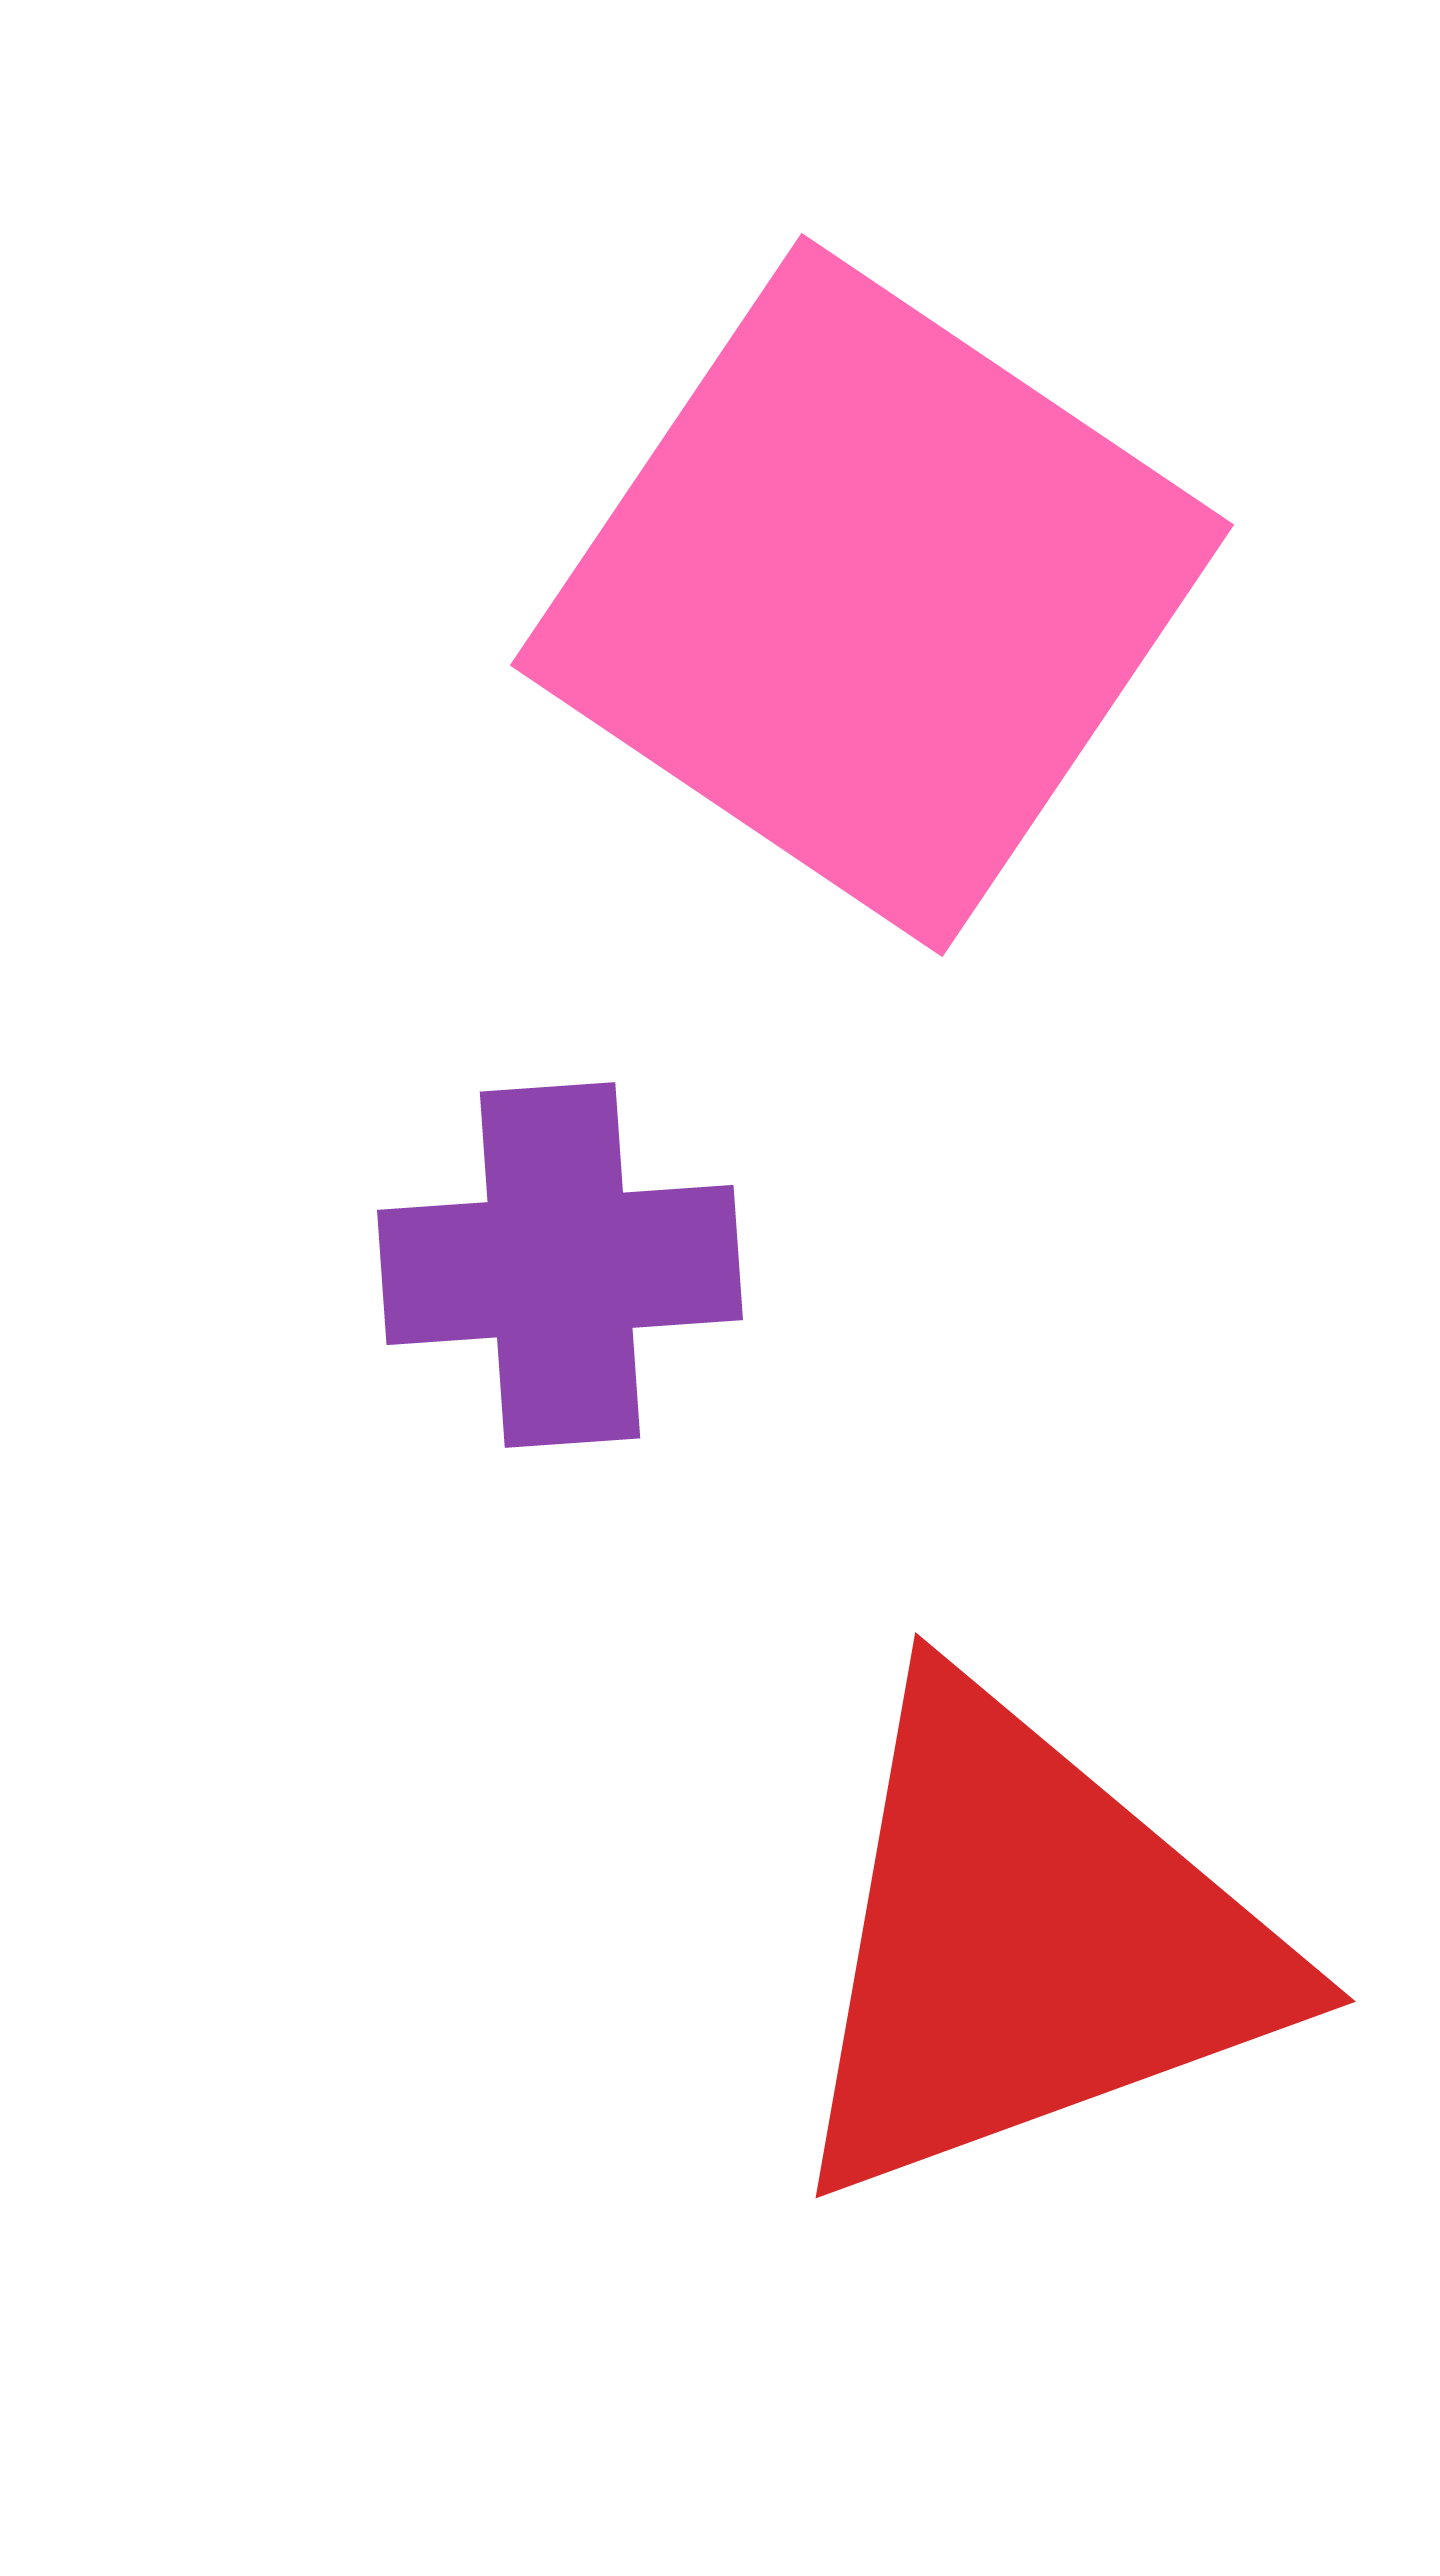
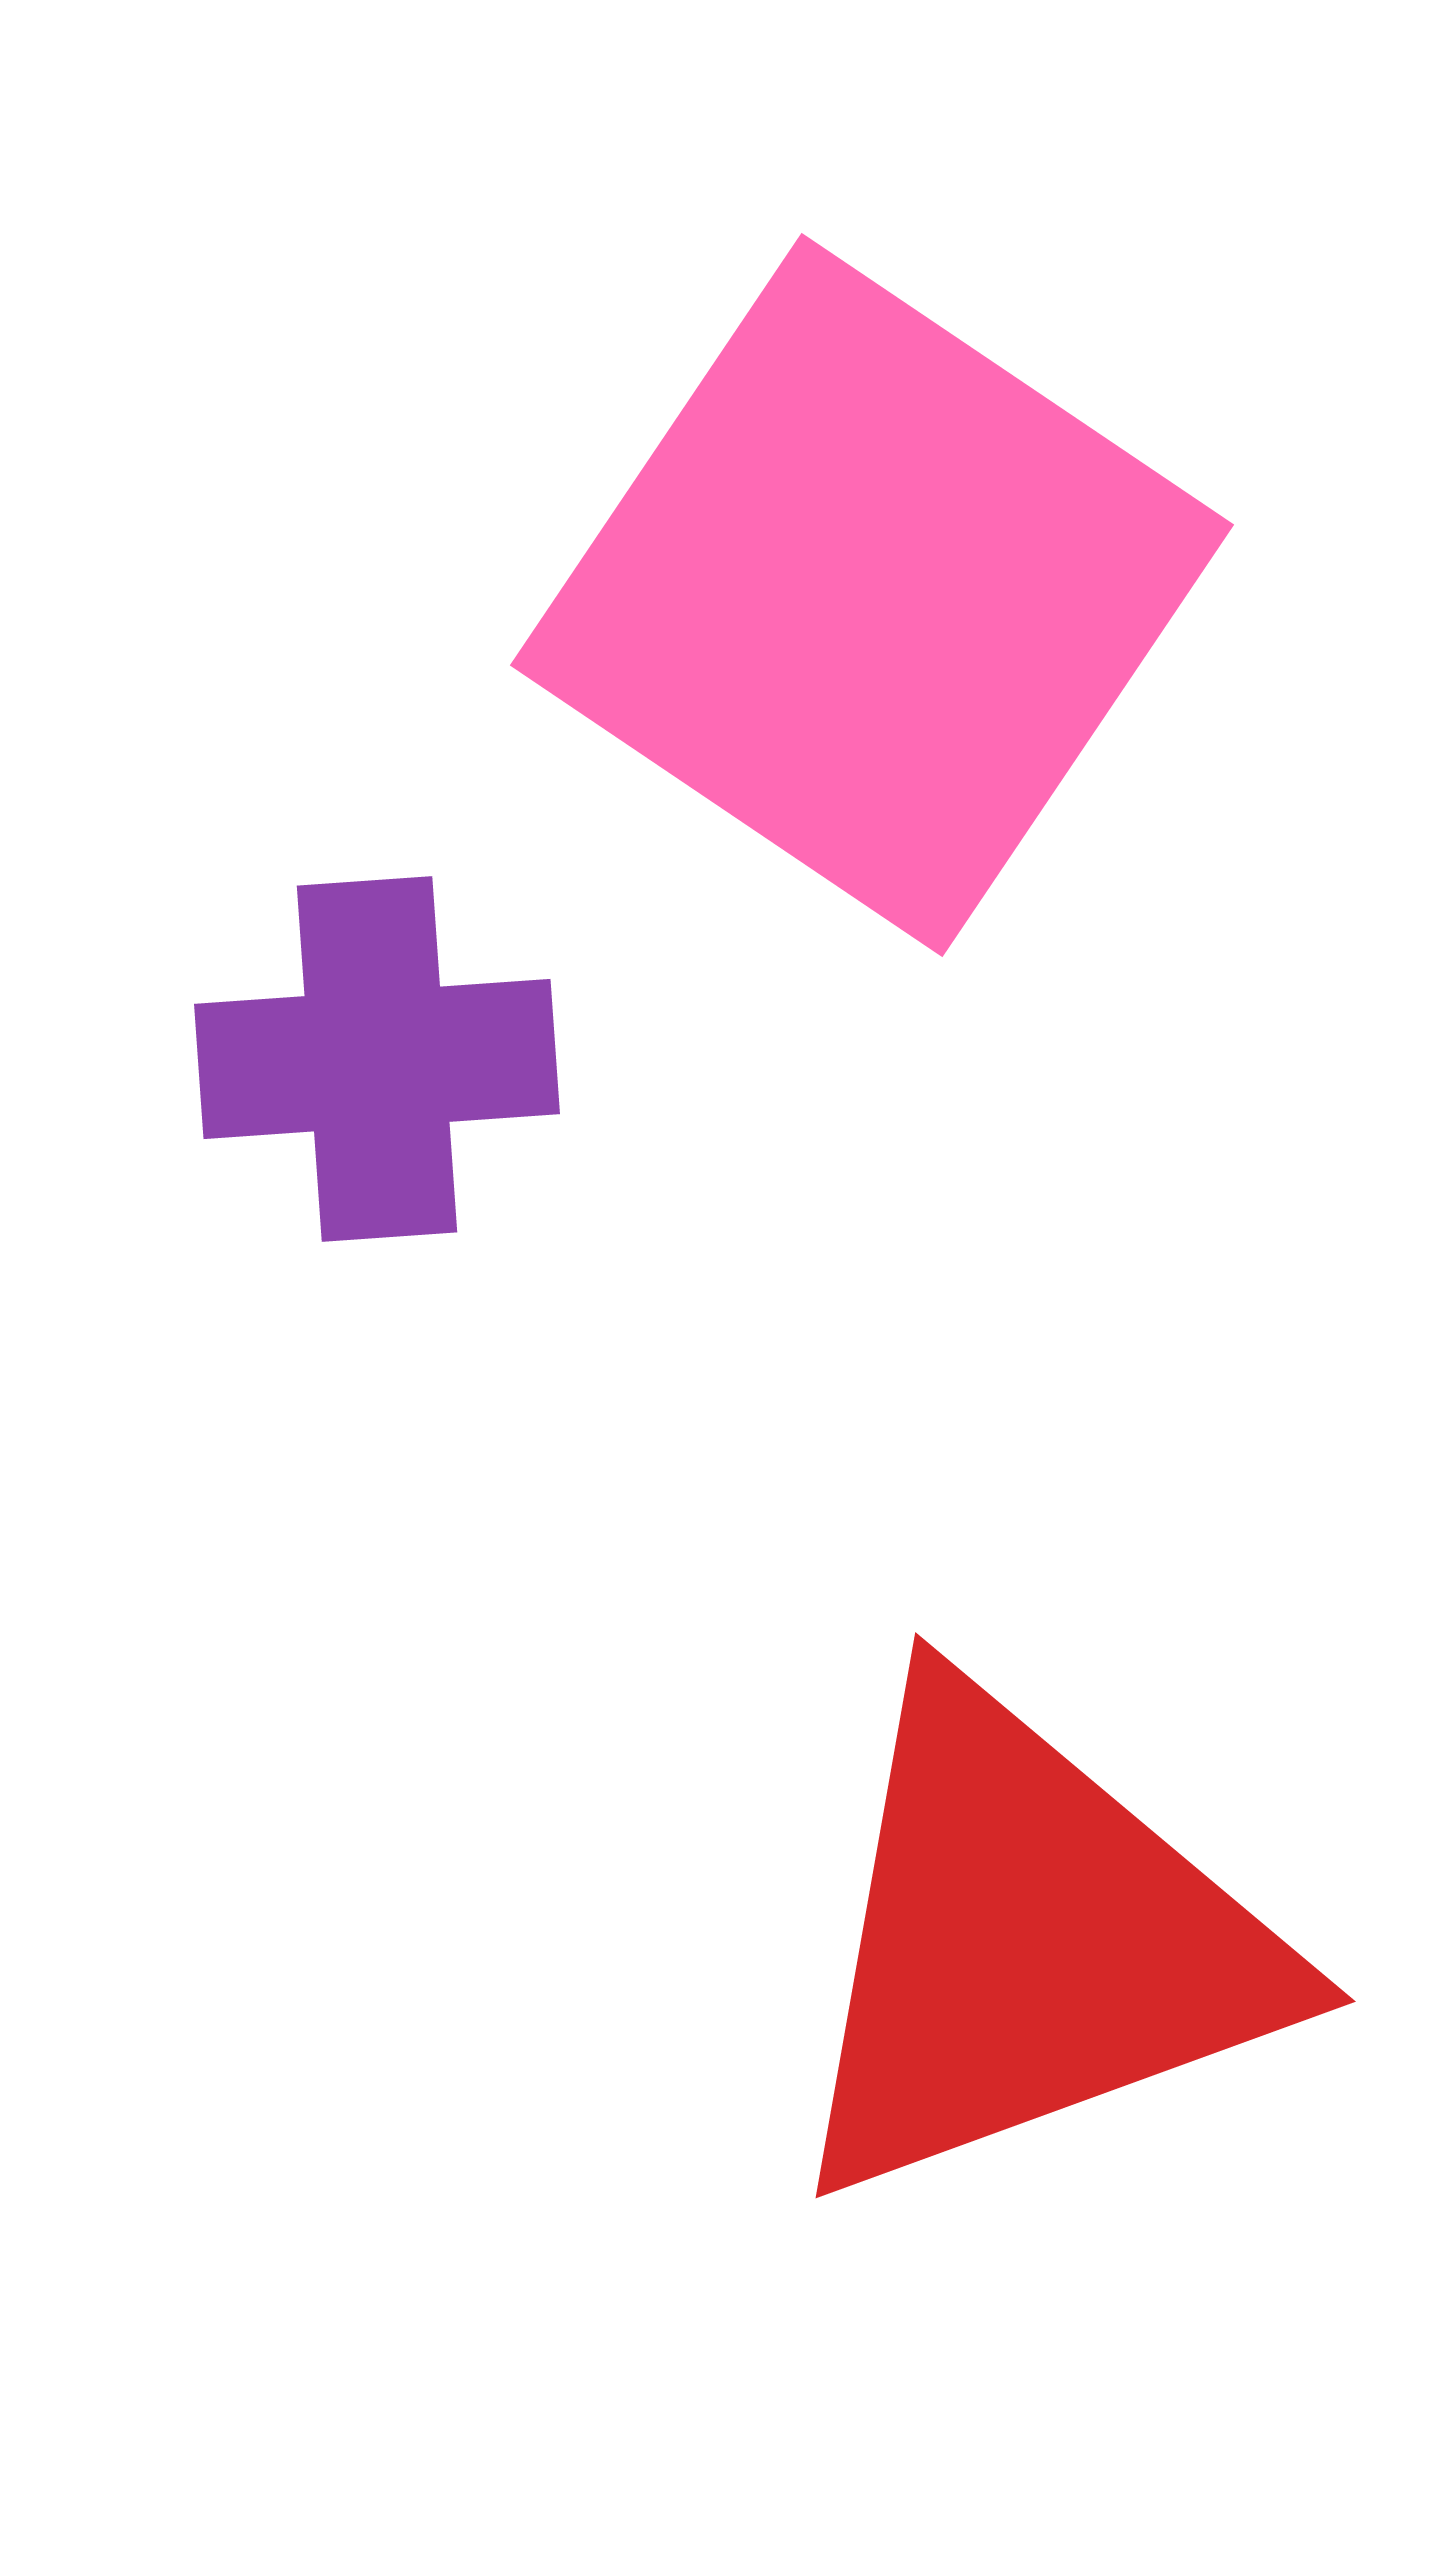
purple cross: moved 183 px left, 206 px up
